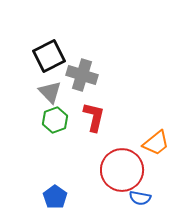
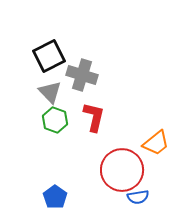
green hexagon: rotated 20 degrees counterclockwise
blue semicircle: moved 2 px left, 1 px up; rotated 20 degrees counterclockwise
